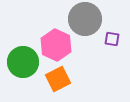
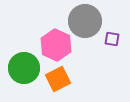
gray circle: moved 2 px down
green circle: moved 1 px right, 6 px down
